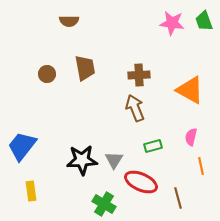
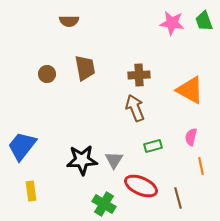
red ellipse: moved 4 px down
